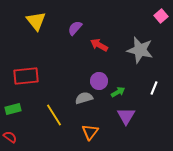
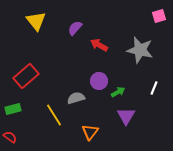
pink square: moved 2 px left; rotated 24 degrees clockwise
red rectangle: rotated 35 degrees counterclockwise
gray semicircle: moved 8 px left
